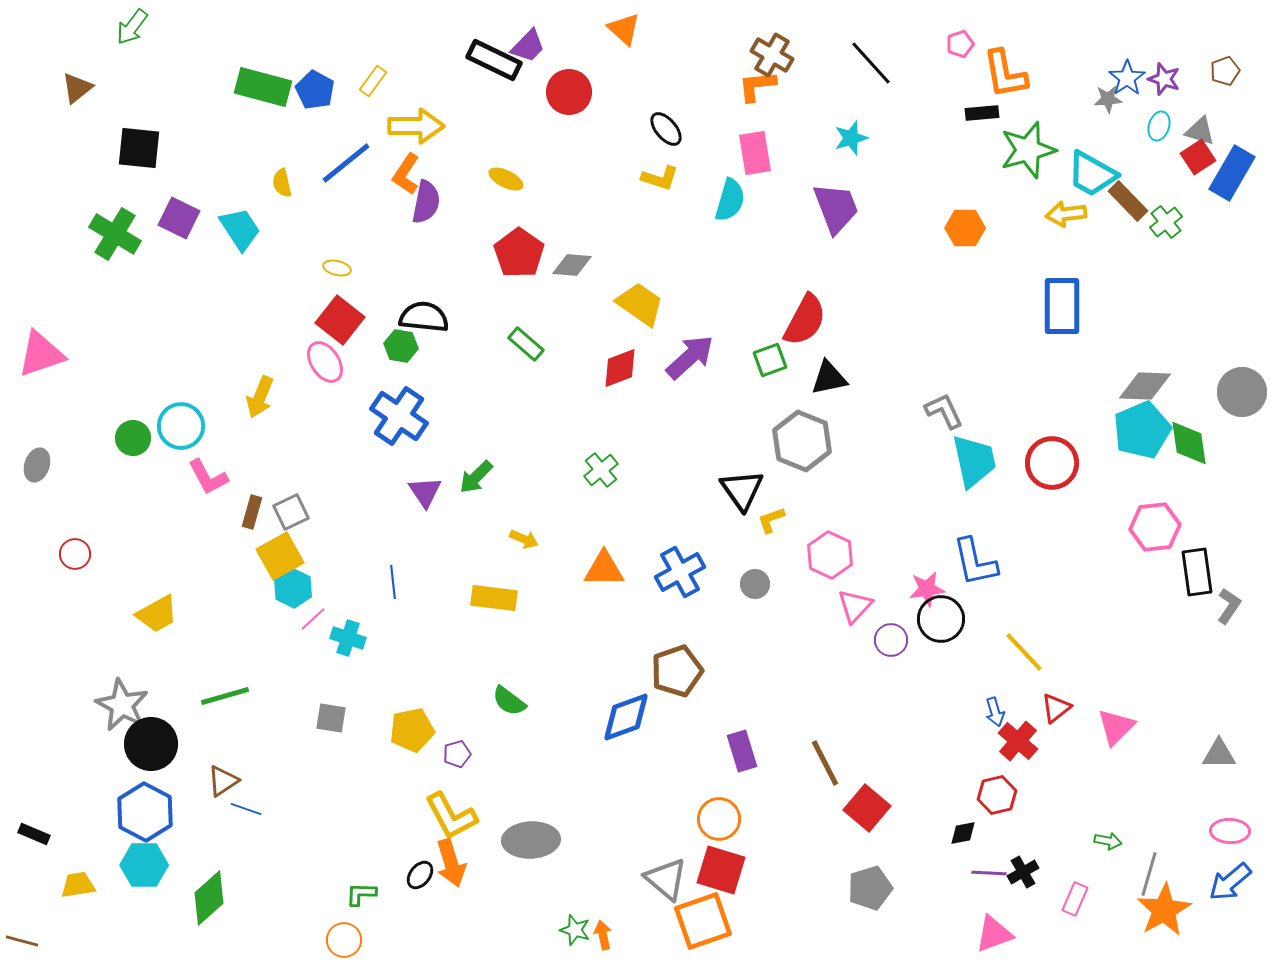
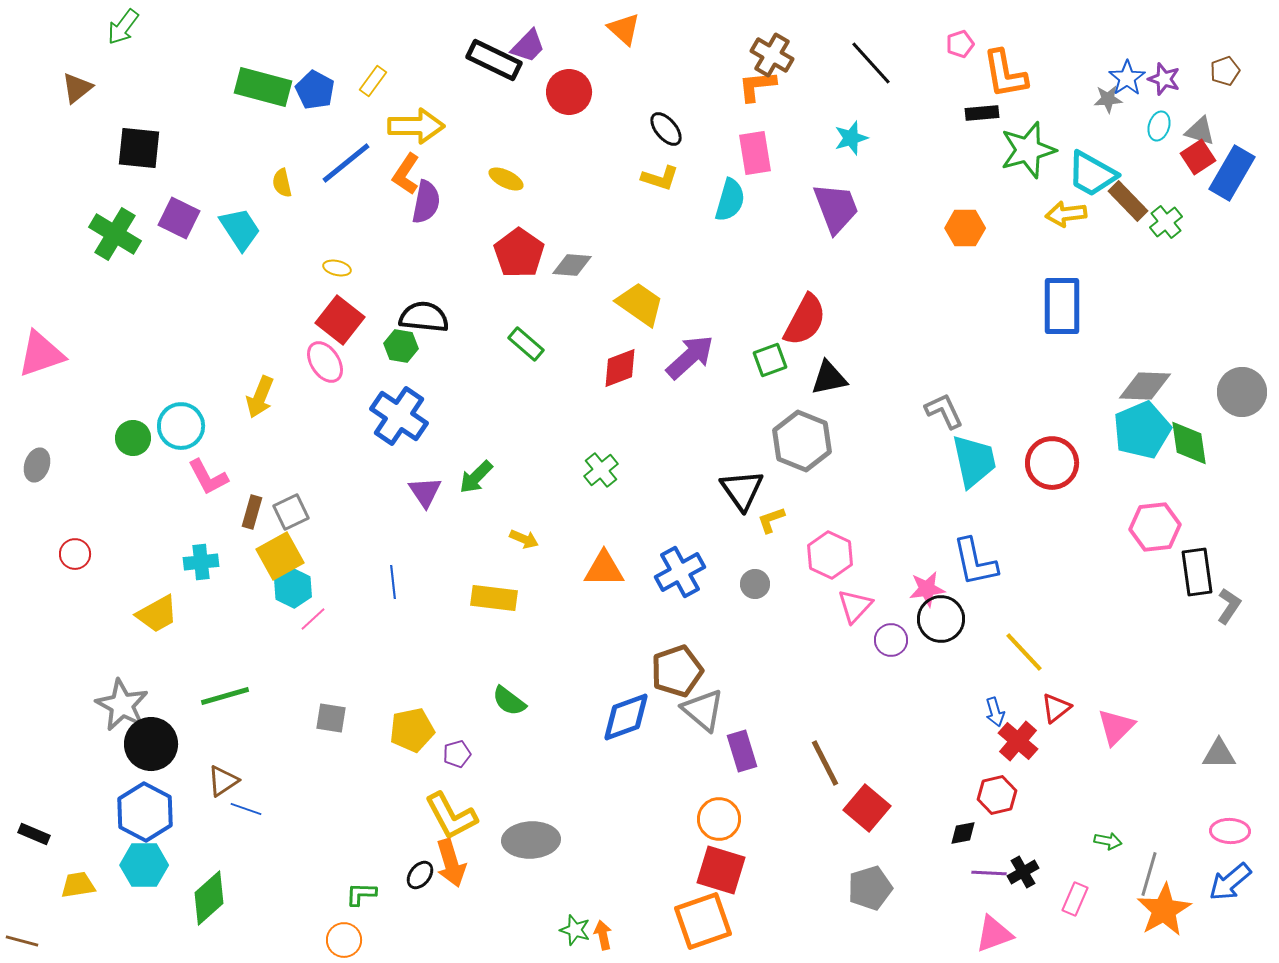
green arrow at (132, 27): moved 9 px left
cyan cross at (348, 638): moved 147 px left, 76 px up; rotated 24 degrees counterclockwise
gray triangle at (666, 879): moved 37 px right, 169 px up
